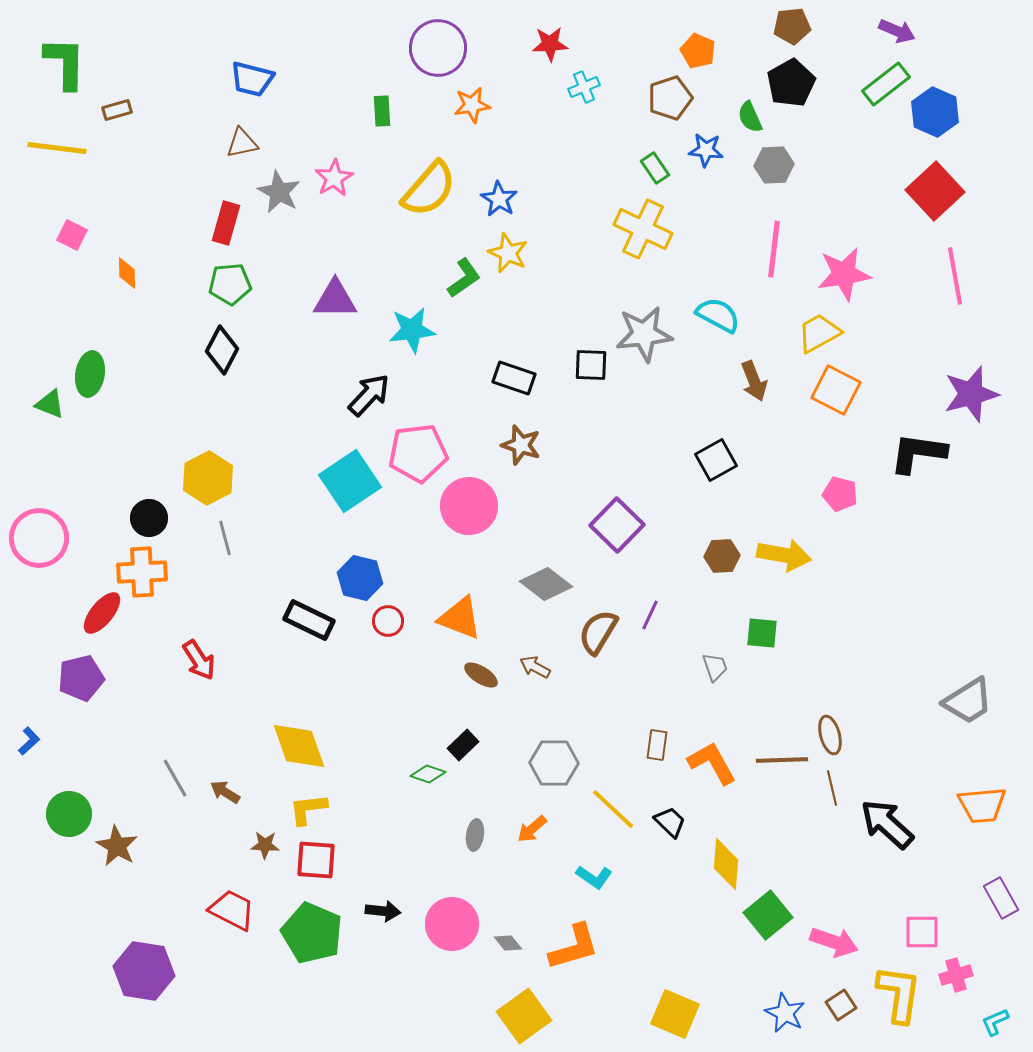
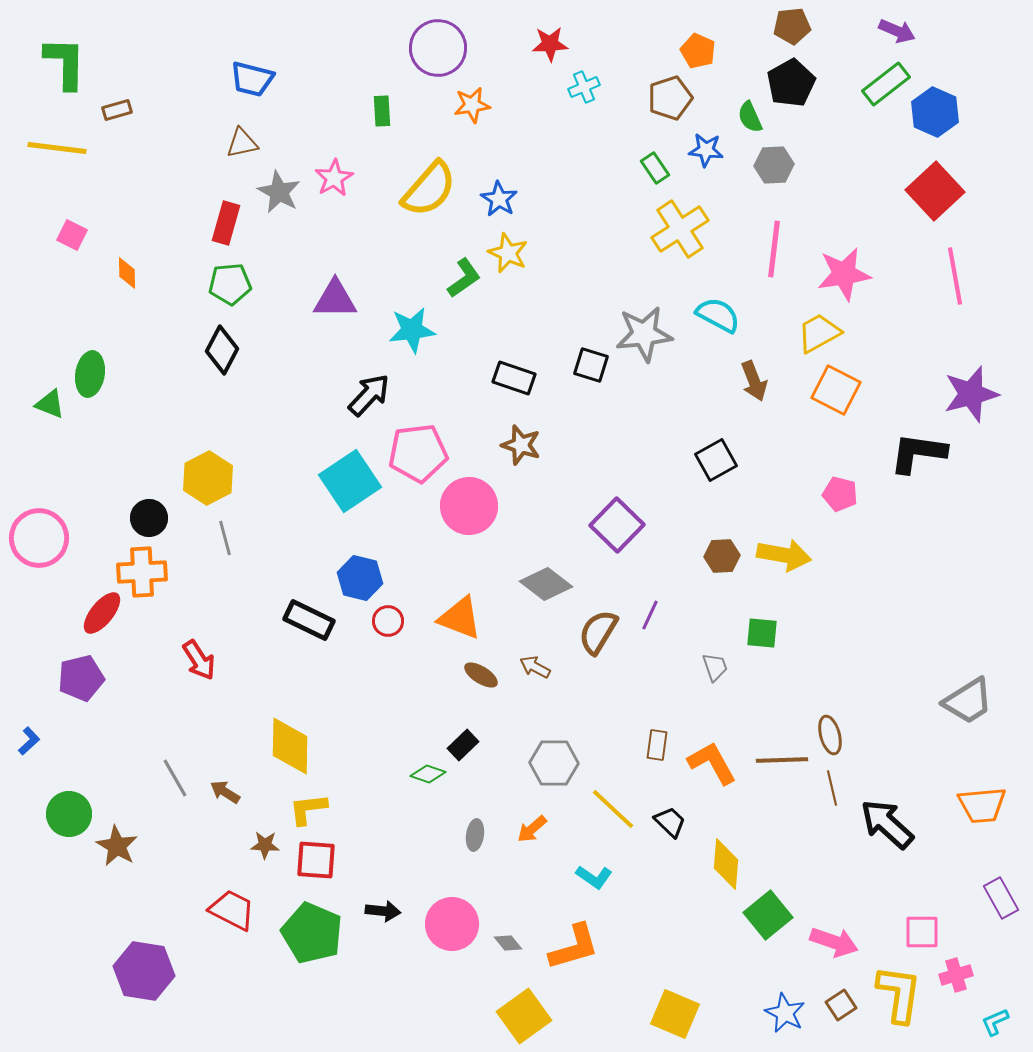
yellow cross at (643, 229): moved 37 px right; rotated 32 degrees clockwise
black square at (591, 365): rotated 15 degrees clockwise
yellow diamond at (299, 746): moved 9 px left; rotated 20 degrees clockwise
